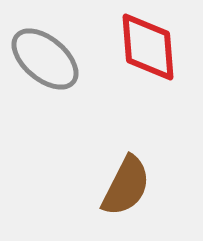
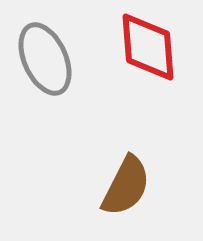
gray ellipse: rotated 26 degrees clockwise
